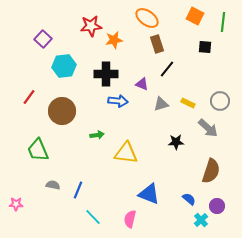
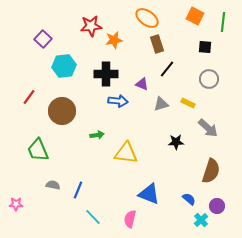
gray circle: moved 11 px left, 22 px up
